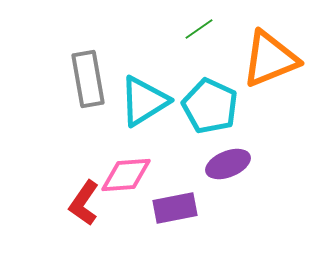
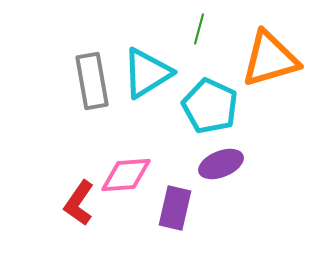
green line: rotated 40 degrees counterclockwise
orange triangle: rotated 6 degrees clockwise
gray rectangle: moved 4 px right, 2 px down
cyan triangle: moved 3 px right, 28 px up
purple ellipse: moved 7 px left
red L-shape: moved 5 px left
purple rectangle: rotated 66 degrees counterclockwise
